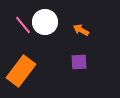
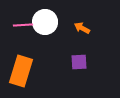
pink line: rotated 54 degrees counterclockwise
orange arrow: moved 1 px right, 2 px up
orange rectangle: rotated 20 degrees counterclockwise
